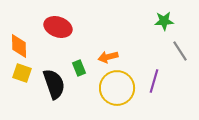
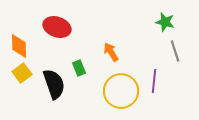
green star: moved 1 px right, 1 px down; rotated 18 degrees clockwise
red ellipse: moved 1 px left
gray line: moved 5 px left; rotated 15 degrees clockwise
orange arrow: moved 3 px right, 5 px up; rotated 72 degrees clockwise
yellow square: rotated 36 degrees clockwise
purple line: rotated 10 degrees counterclockwise
yellow circle: moved 4 px right, 3 px down
